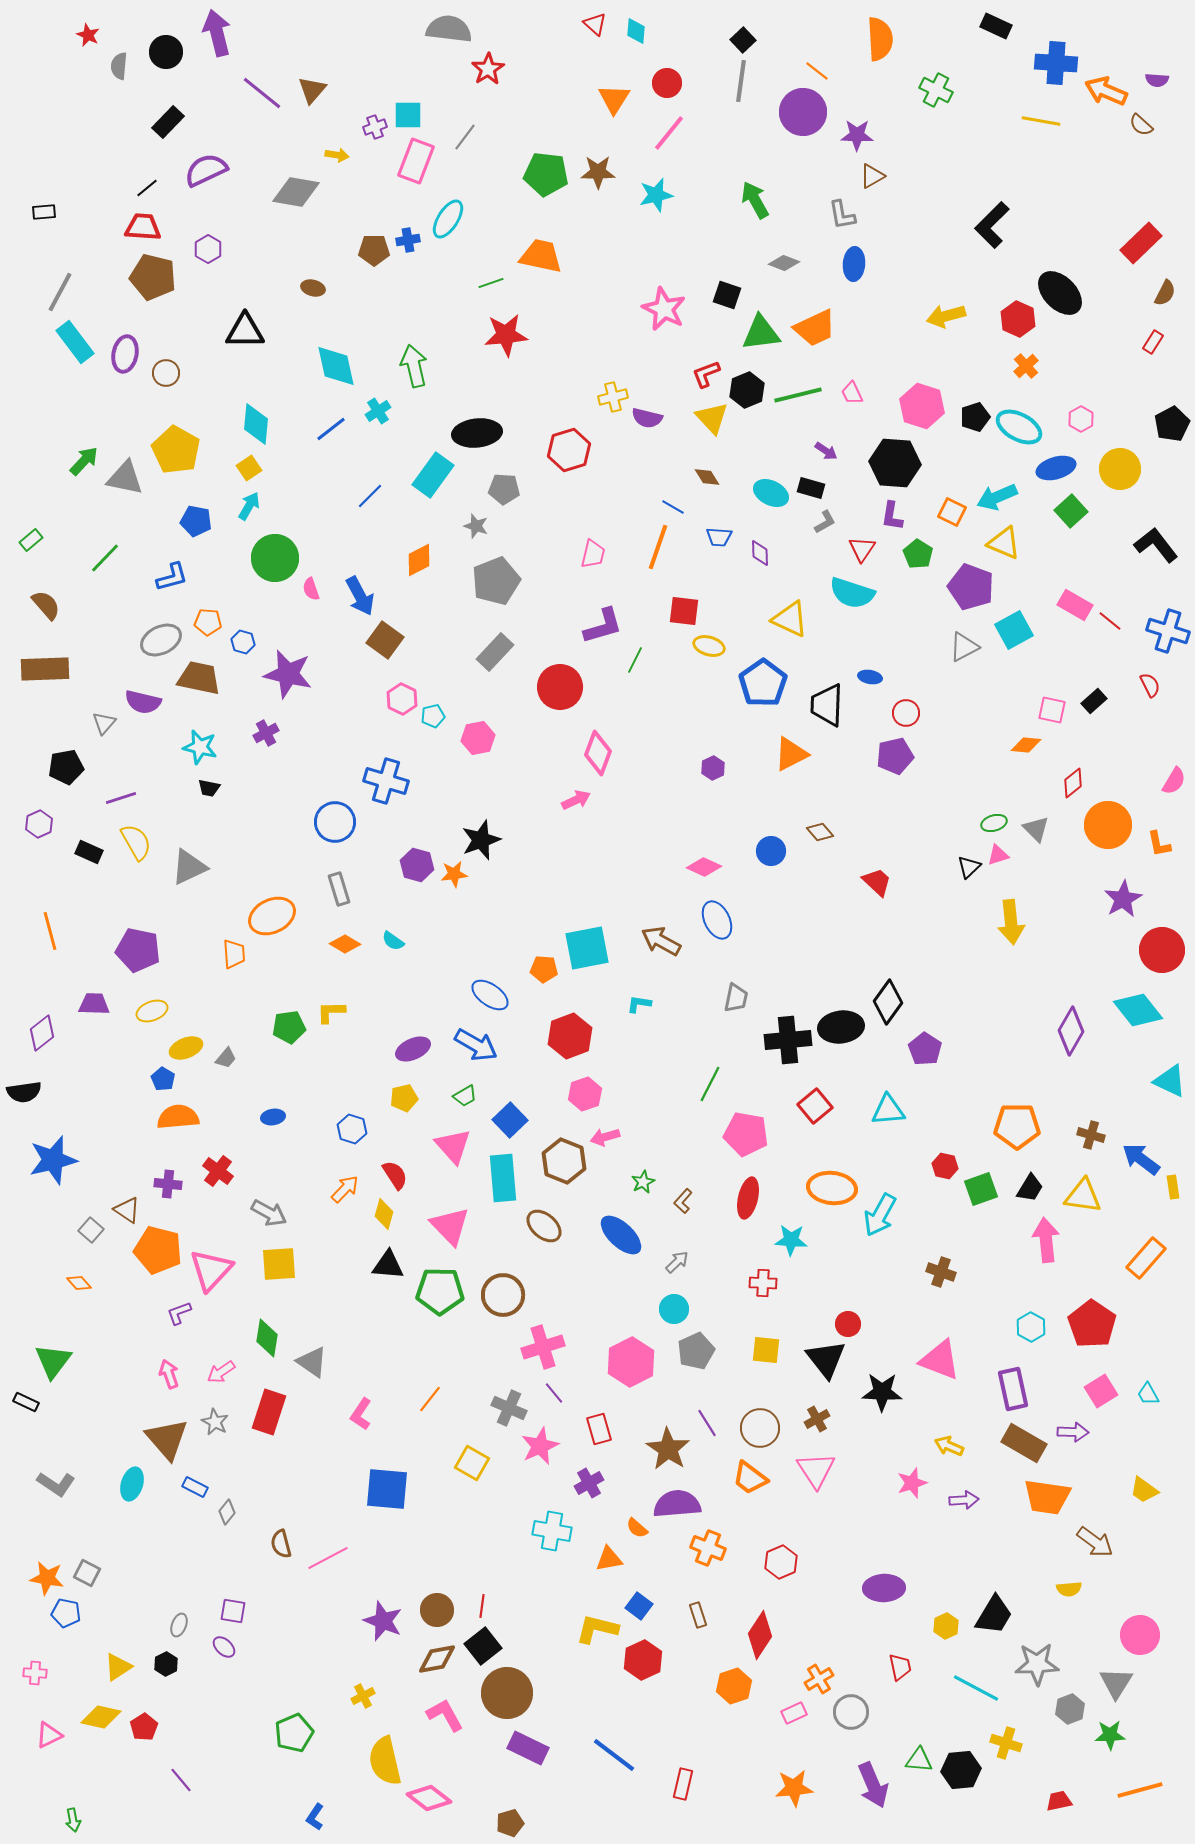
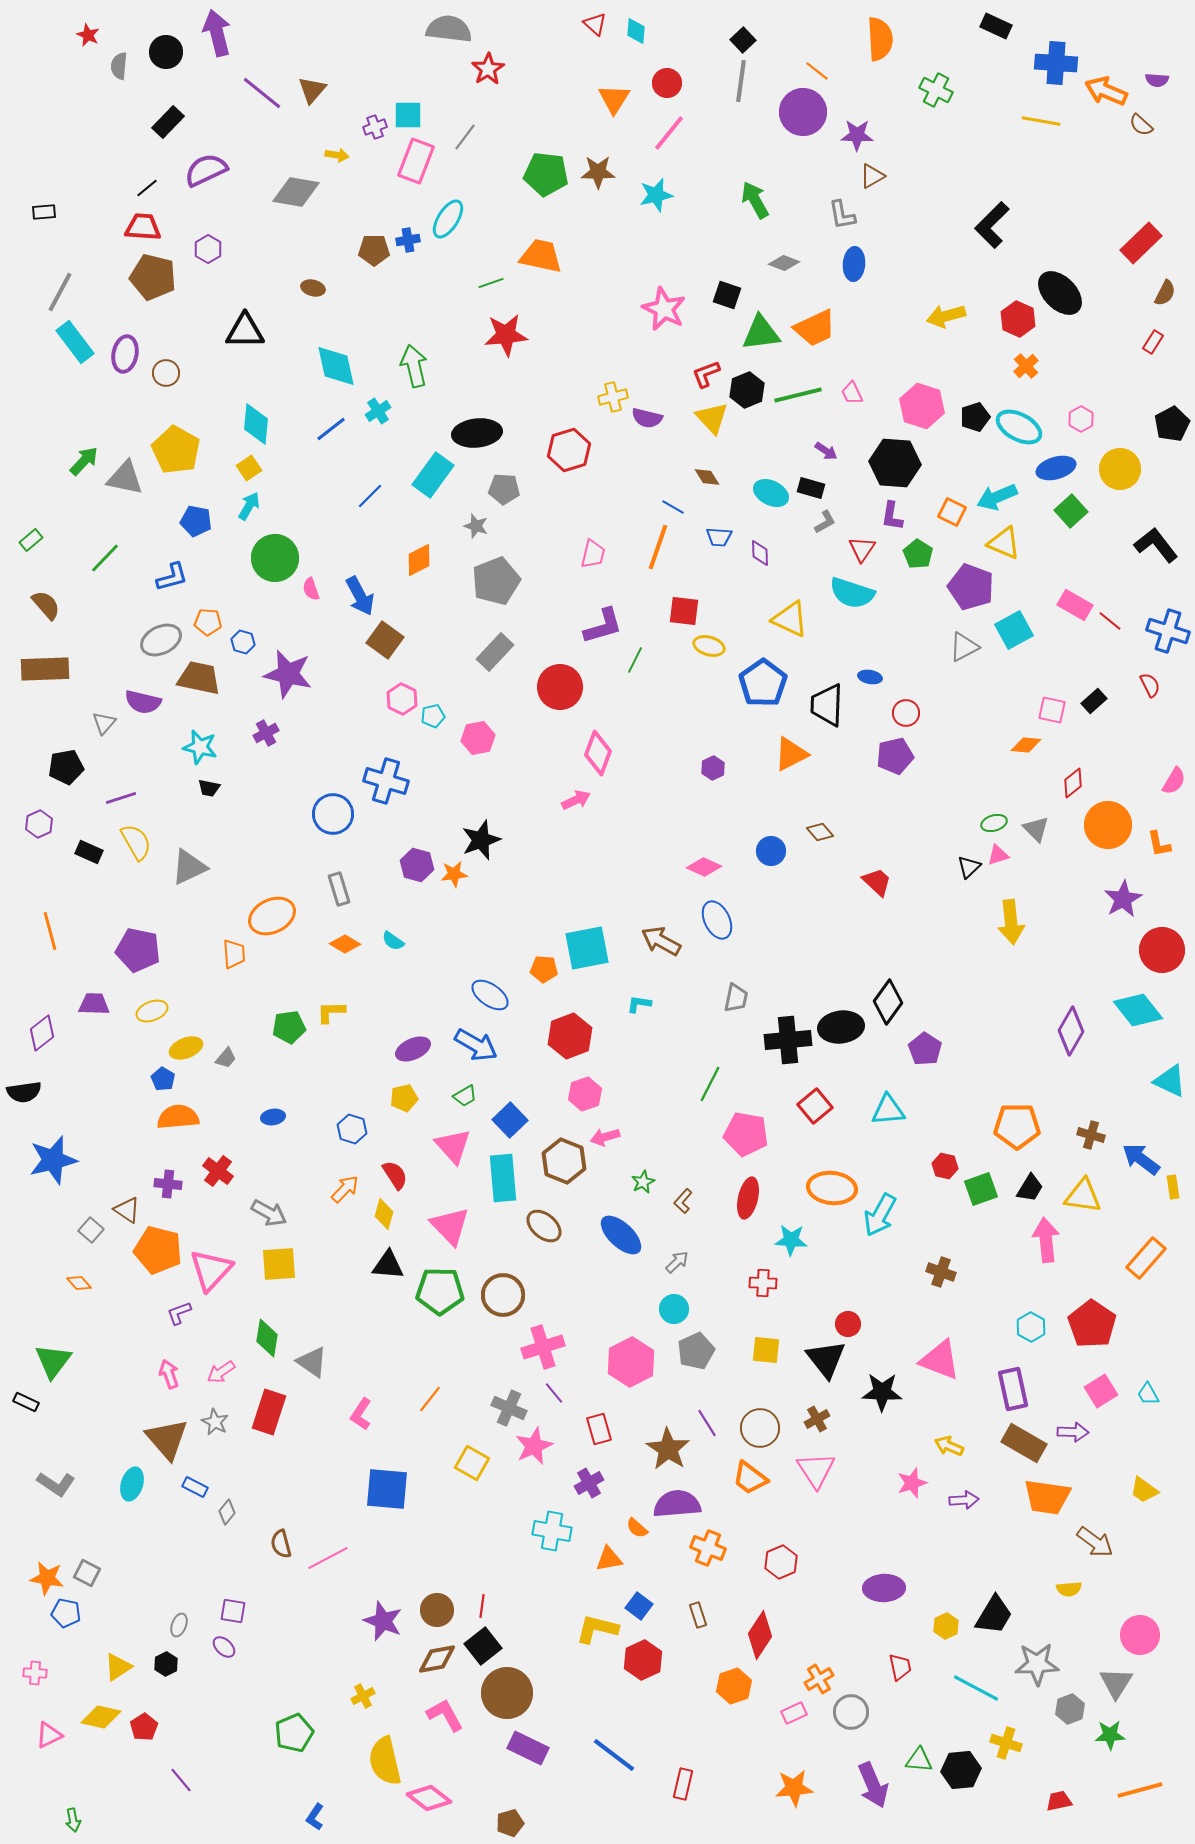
blue circle at (335, 822): moved 2 px left, 8 px up
pink star at (540, 1446): moved 6 px left
